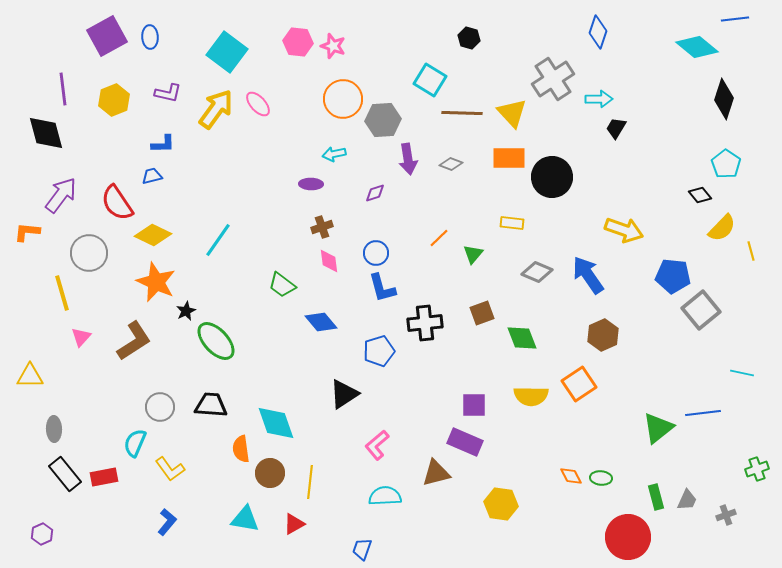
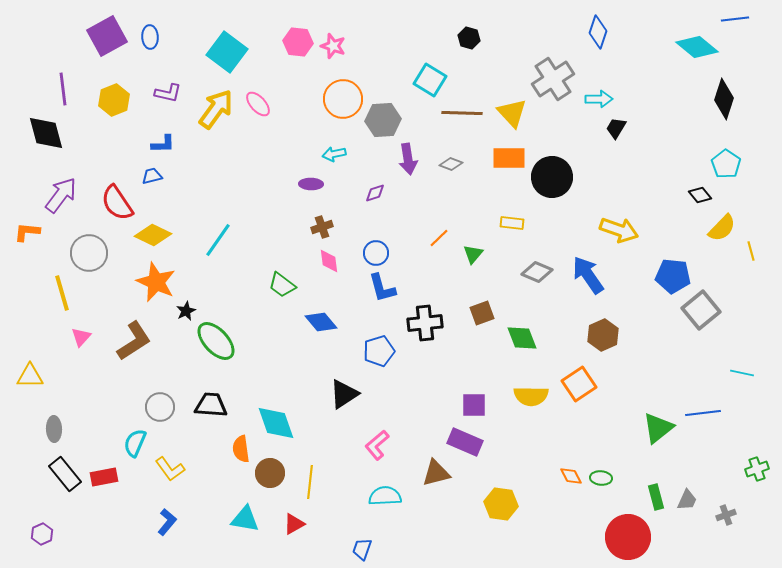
yellow arrow at (624, 230): moved 5 px left
